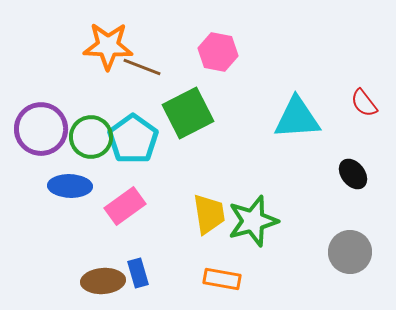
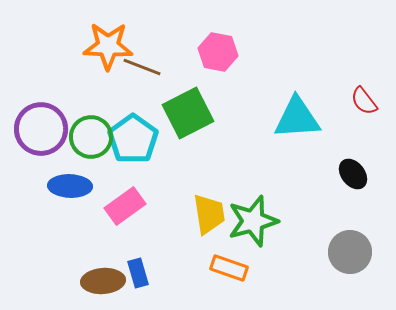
red semicircle: moved 2 px up
orange rectangle: moved 7 px right, 11 px up; rotated 9 degrees clockwise
